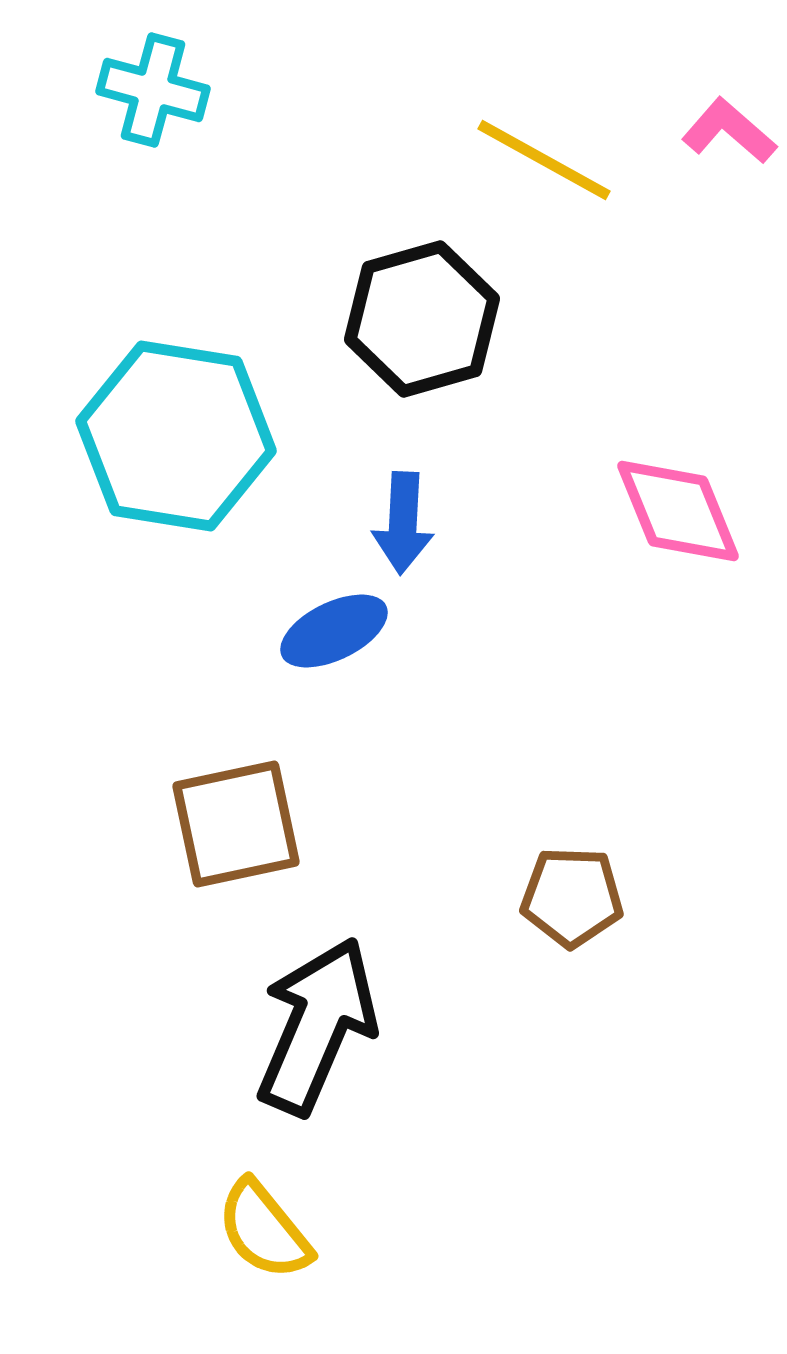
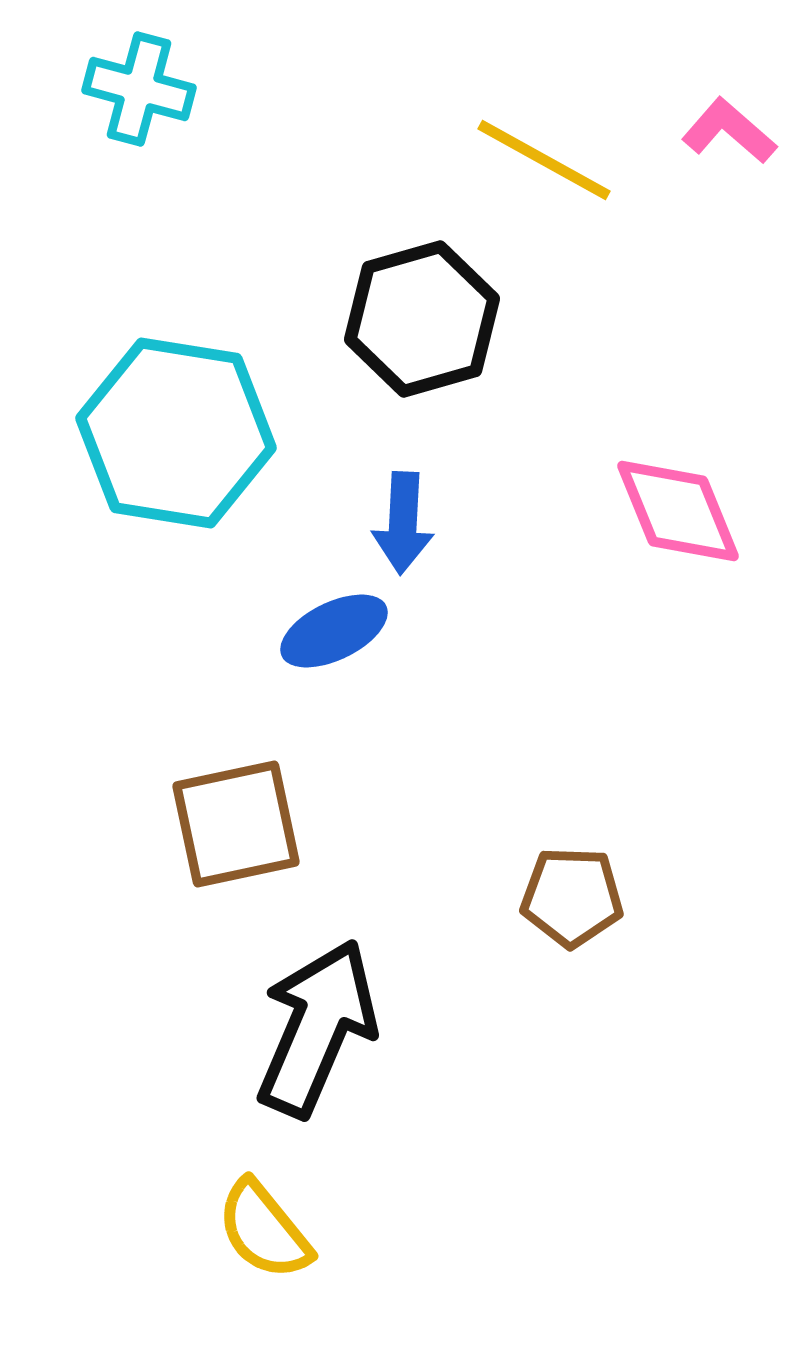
cyan cross: moved 14 px left, 1 px up
cyan hexagon: moved 3 px up
black arrow: moved 2 px down
